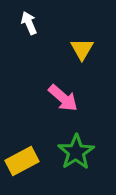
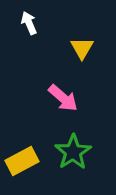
yellow triangle: moved 1 px up
green star: moved 3 px left
